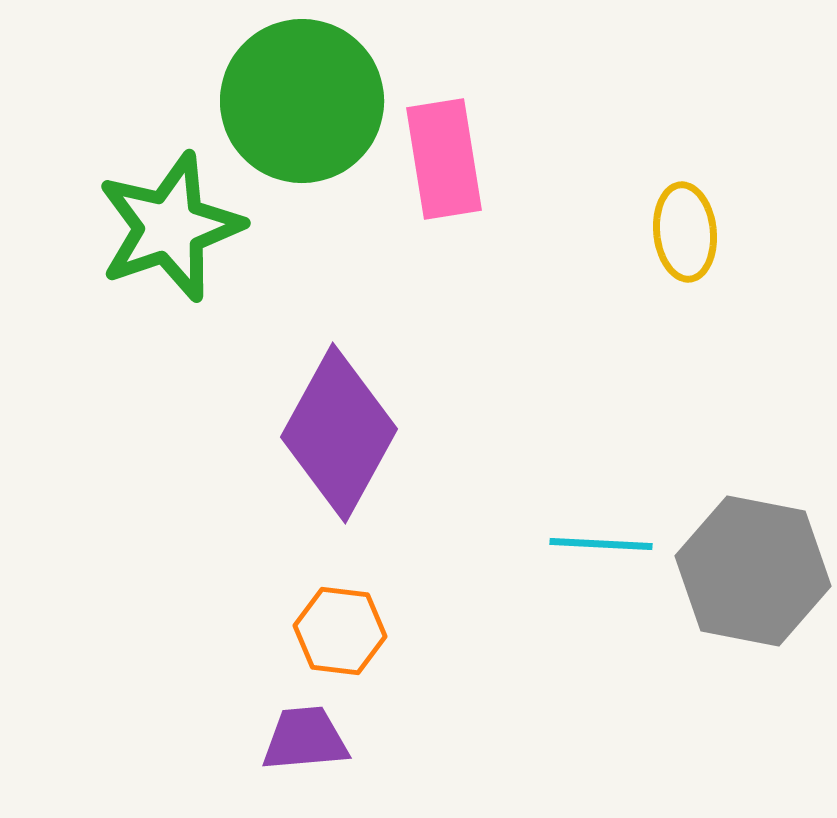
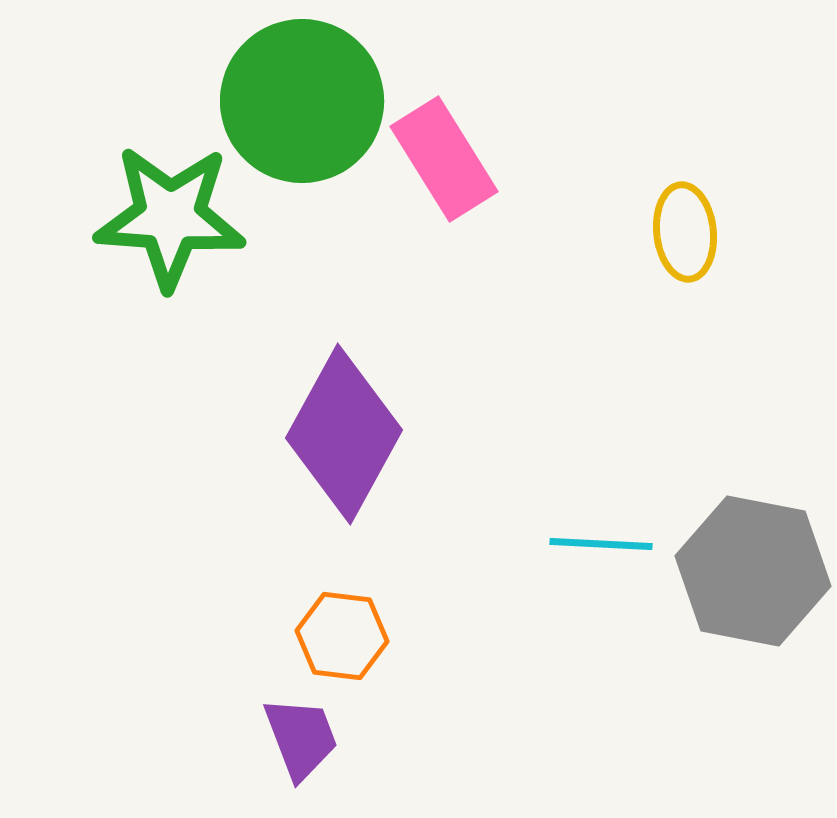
pink rectangle: rotated 23 degrees counterclockwise
green star: moved 10 px up; rotated 23 degrees clockwise
purple diamond: moved 5 px right, 1 px down
orange hexagon: moved 2 px right, 5 px down
purple trapezoid: moved 4 px left, 1 px up; rotated 74 degrees clockwise
